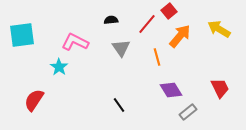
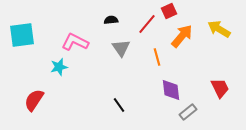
red square: rotated 14 degrees clockwise
orange arrow: moved 2 px right
cyan star: rotated 24 degrees clockwise
purple diamond: rotated 25 degrees clockwise
